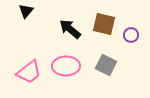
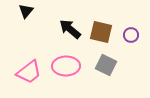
brown square: moved 3 px left, 8 px down
